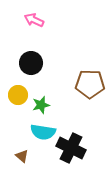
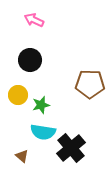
black circle: moved 1 px left, 3 px up
black cross: rotated 24 degrees clockwise
